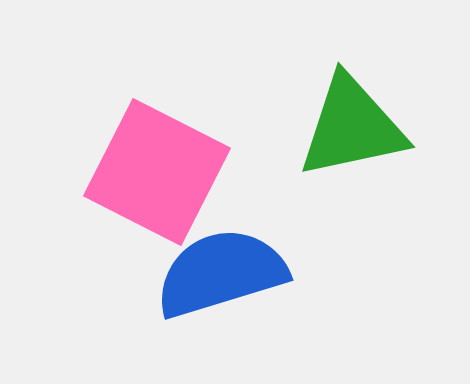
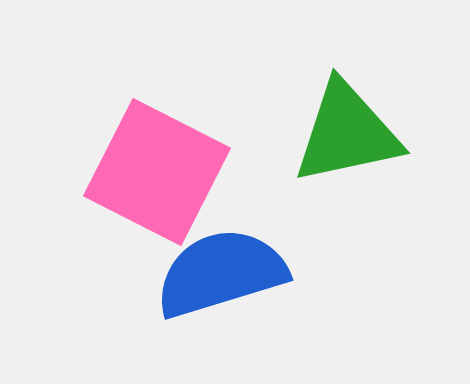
green triangle: moved 5 px left, 6 px down
